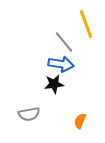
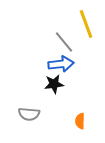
blue arrow: rotated 15 degrees counterclockwise
gray semicircle: rotated 15 degrees clockwise
orange semicircle: rotated 21 degrees counterclockwise
